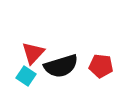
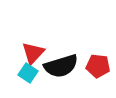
red pentagon: moved 3 px left
cyan square: moved 2 px right, 3 px up
